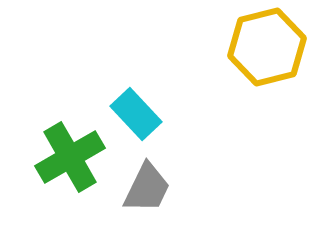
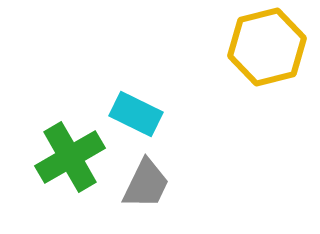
cyan rectangle: rotated 21 degrees counterclockwise
gray trapezoid: moved 1 px left, 4 px up
